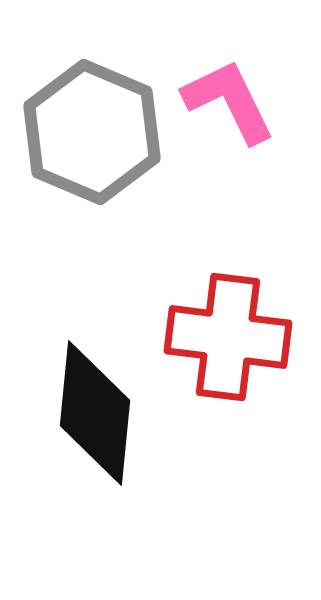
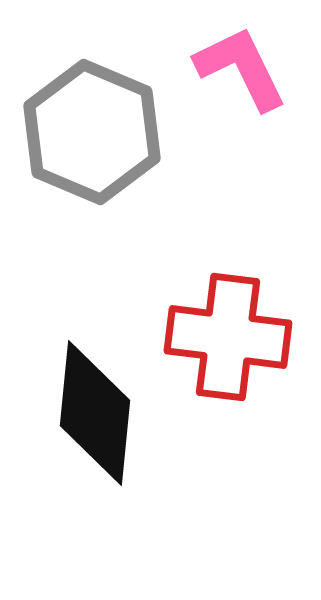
pink L-shape: moved 12 px right, 33 px up
